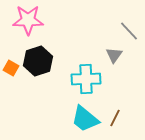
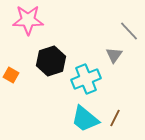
black hexagon: moved 13 px right
orange square: moved 7 px down
cyan cross: rotated 20 degrees counterclockwise
